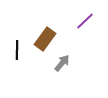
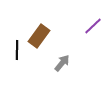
purple line: moved 8 px right, 5 px down
brown rectangle: moved 6 px left, 3 px up
